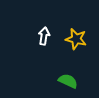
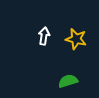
green semicircle: rotated 42 degrees counterclockwise
